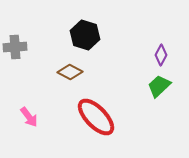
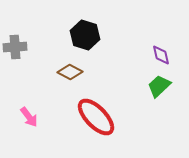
purple diamond: rotated 40 degrees counterclockwise
